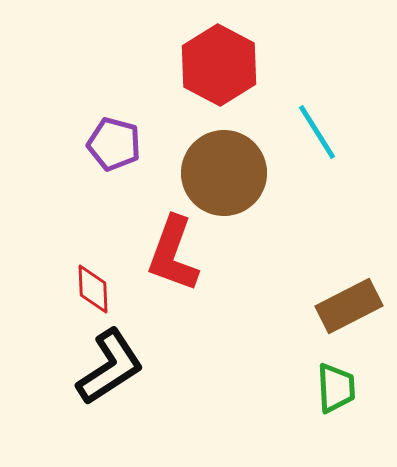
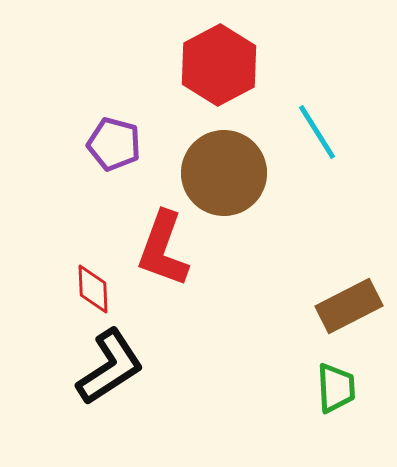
red hexagon: rotated 4 degrees clockwise
red L-shape: moved 10 px left, 5 px up
